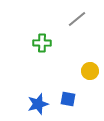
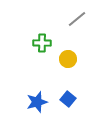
yellow circle: moved 22 px left, 12 px up
blue square: rotated 28 degrees clockwise
blue star: moved 1 px left, 2 px up
